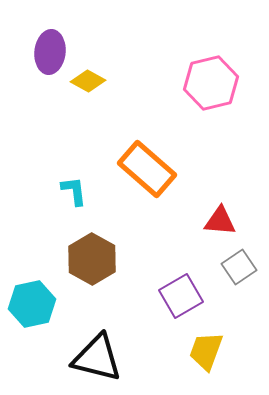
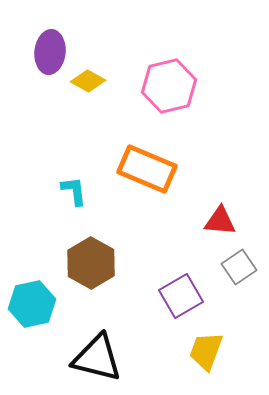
pink hexagon: moved 42 px left, 3 px down
orange rectangle: rotated 18 degrees counterclockwise
brown hexagon: moved 1 px left, 4 px down
